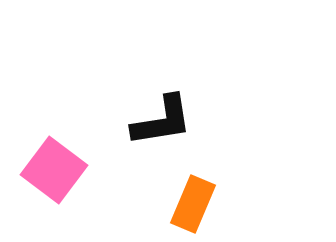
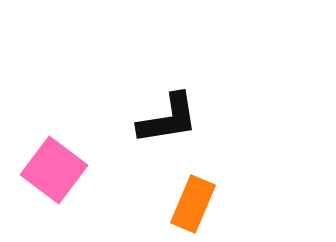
black L-shape: moved 6 px right, 2 px up
